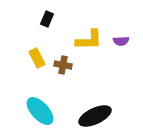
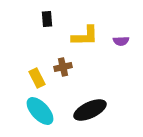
black rectangle: rotated 28 degrees counterclockwise
yellow L-shape: moved 4 px left, 4 px up
yellow rectangle: moved 20 px down
brown cross: moved 2 px down; rotated 24 degrees counterclockwise
black ellipse: moved 5 px left, 6 px up
